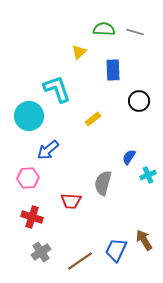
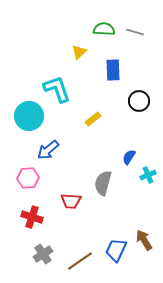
gray cross: moved 2 px right, 2 px down
